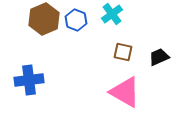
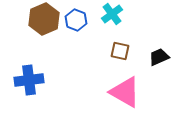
brown square: moved 3 px left, 1 px up
